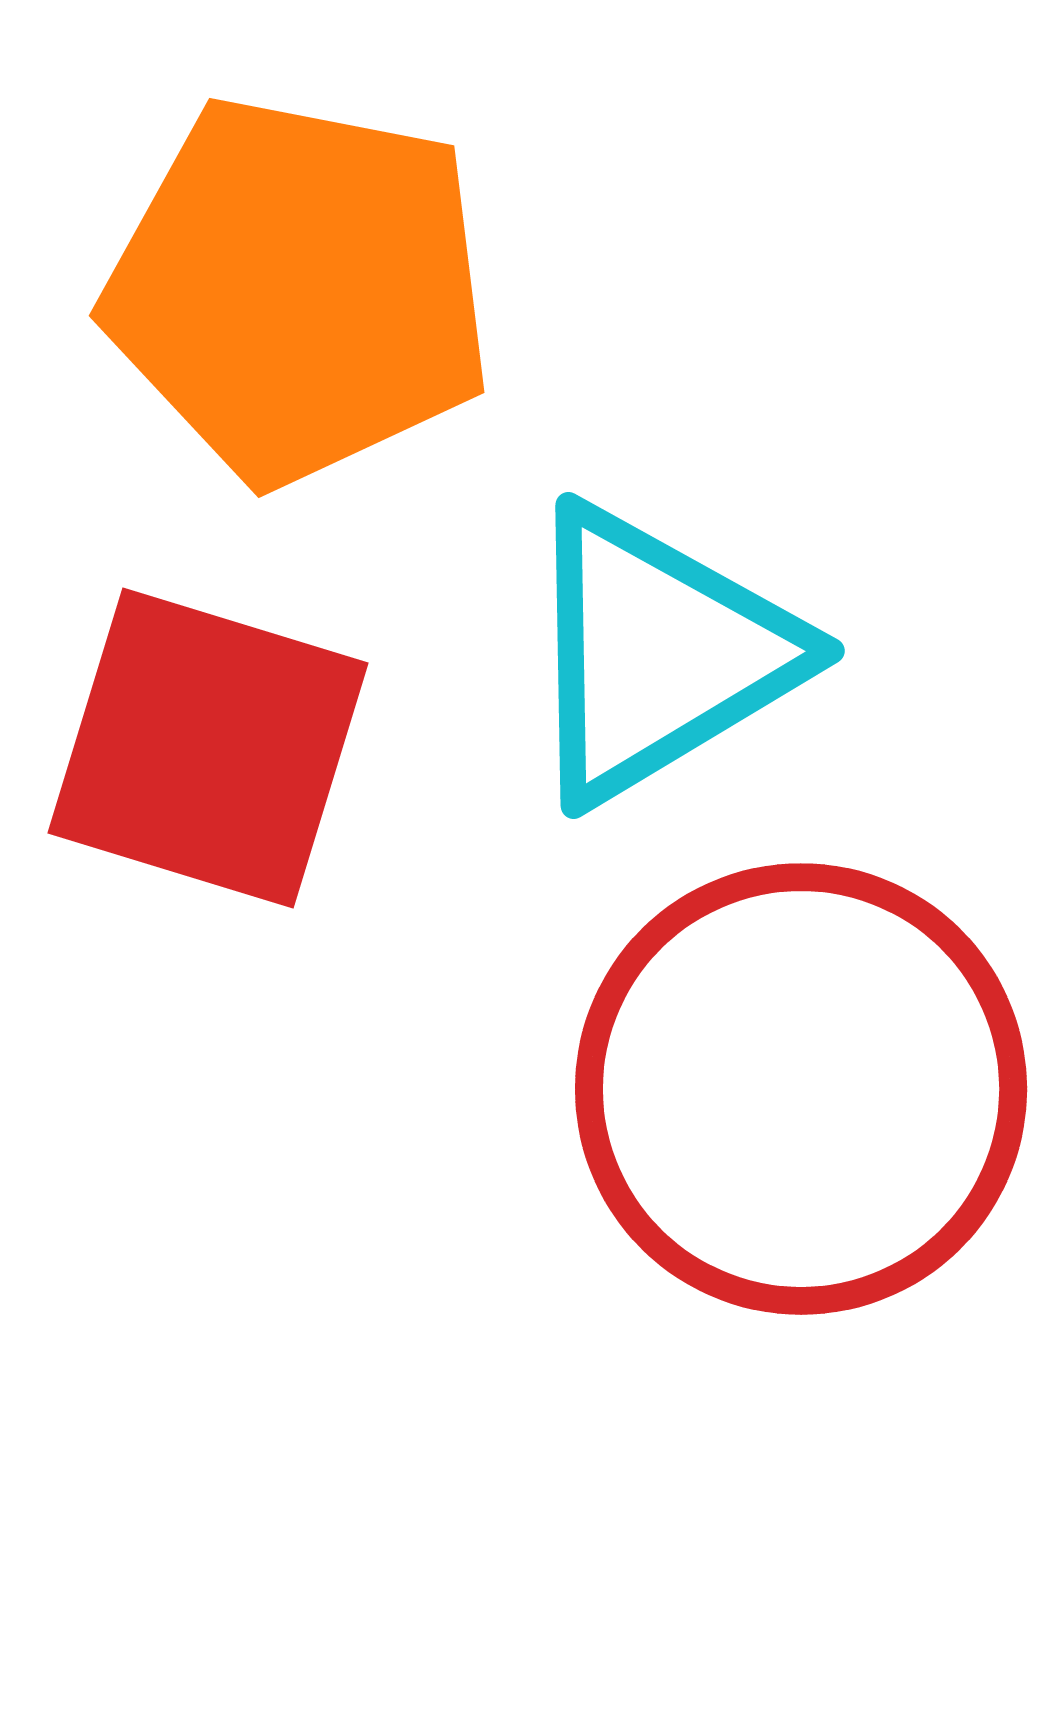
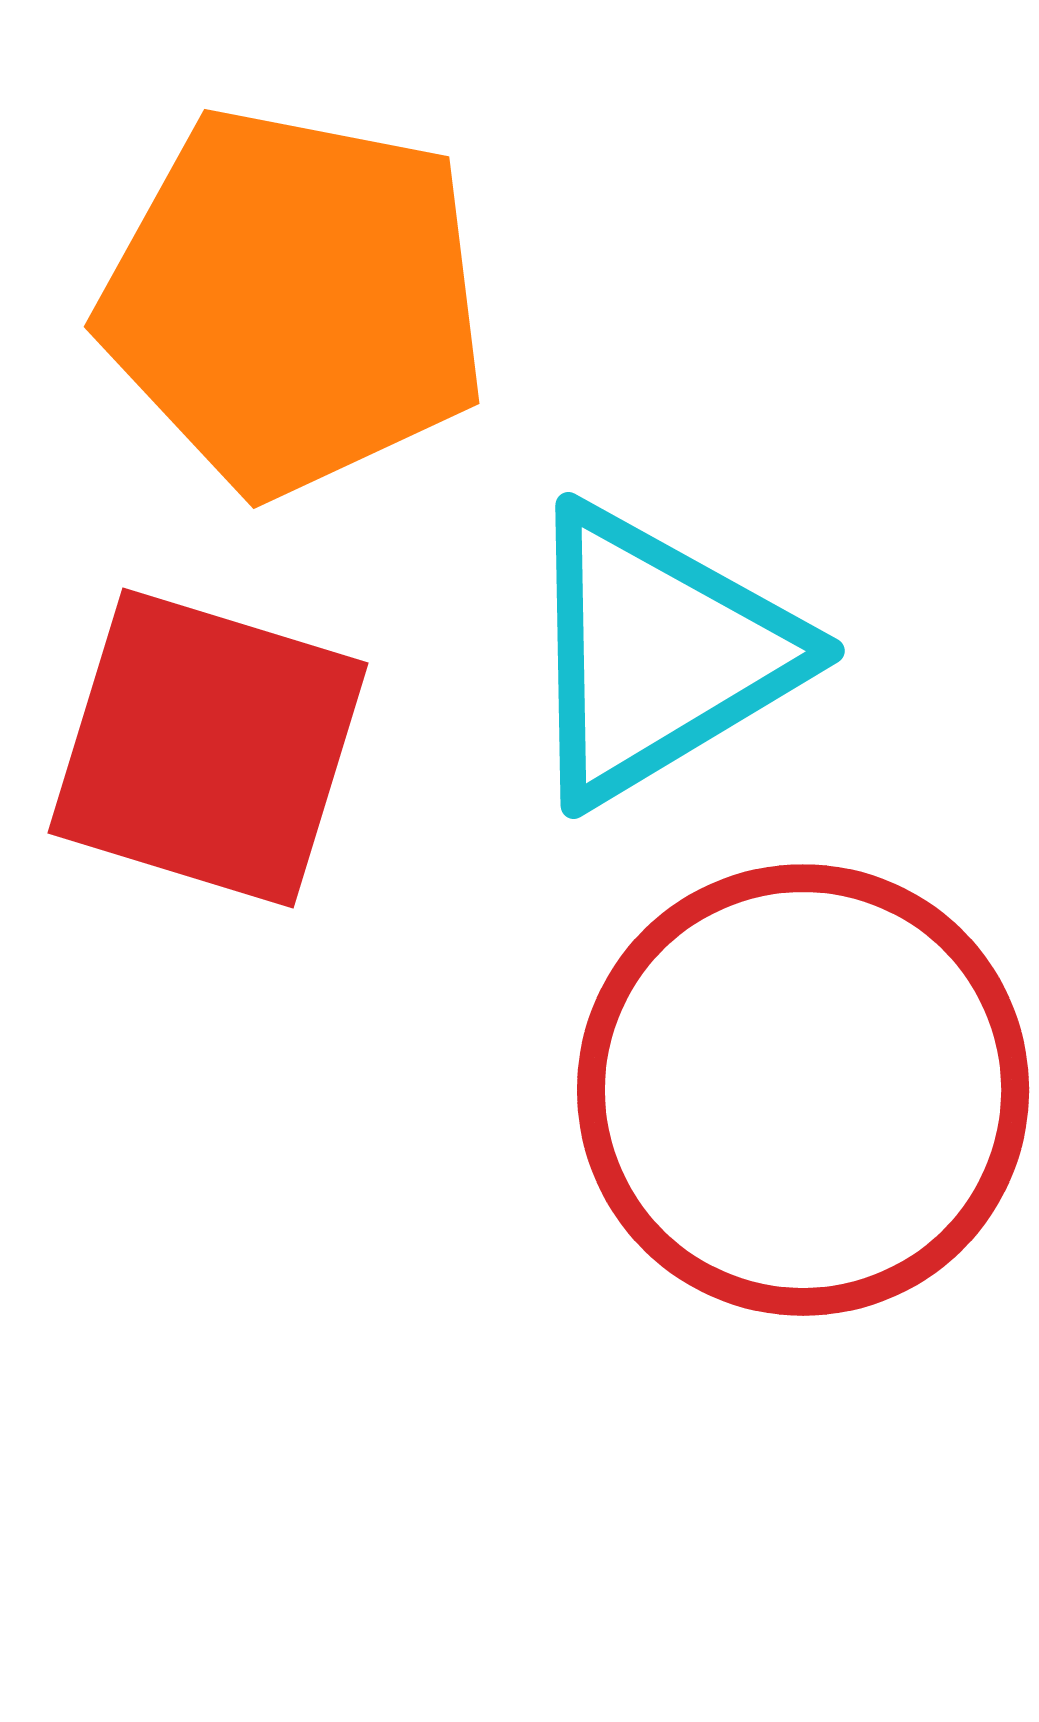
orange pentagon: moved 5 px left, 11 px down
red circle: moved 2 px right, 1 px down
